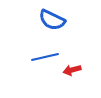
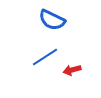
blue line: rotated 20 degrees counterclockwise
